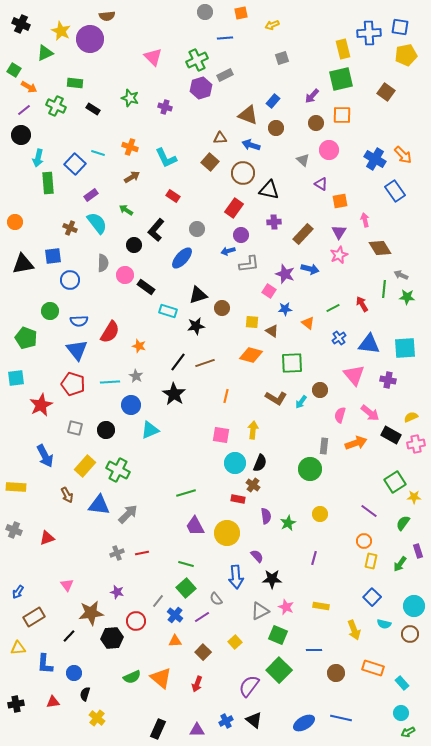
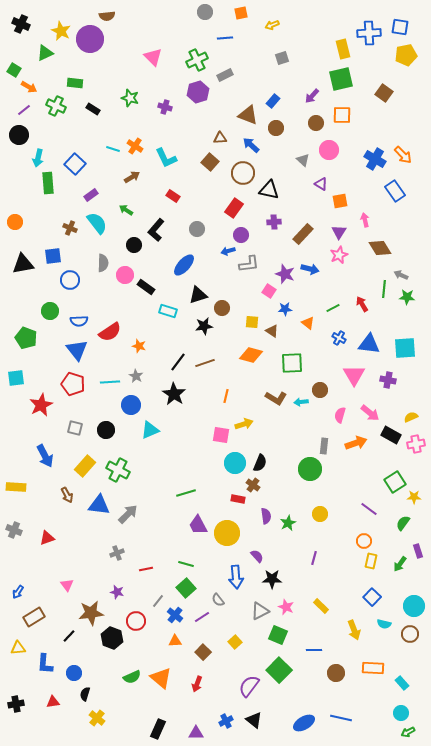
purple hexagon at (201, 88): moved 3 px left, 4 px down
brown square at (386, 92): moved 2 px left, 1 px down
black circle at (21, 135): moved 2 px left
blue arrow at (251, 145): rotated 24 degrees clockwise
orange cross at (130, 147): moved 5 px right, 1 px up; rotated 14 degrees clockwise
cyan line at (98, 153): moved 15 px right, 4 px up
blue ellipse at (182, 258): moved 2 px right, 7 px down
black star at (196, 326): moved 8 px right
red semicircle at (110, 332): rotated 25 degrees clockwise
blue cross at (339, 338): rotated 24 degrees counterclockwise
pink triangle at (354, 375): rotated 10 degrees clockwise
cyan arrow at (301, 402): rotated 48 degrees clockwise
yellow arrow at (253, 430): moved 9 px left, 6 px up; rotated 66 degrees clockwise
purple line at (369, 511): moved 2 px up
purple trapezoid at (195, 526): moved 3 px right, 1 px up
red line at (142, 553): moved 4 px right, 16 px down
gray semicircle at (216, 599): moved 2 px right, 1 px down
yellow rectangle at (321, 606): rotated 35 degrees clockwise
black hexagon at (112, 638): rotated 25 degrees clockwise
orange rectangle at (373, 668): rotated 15 degrees counterclockwise
purple triangle at (197, 730): moved 1 px left, 3 px down
